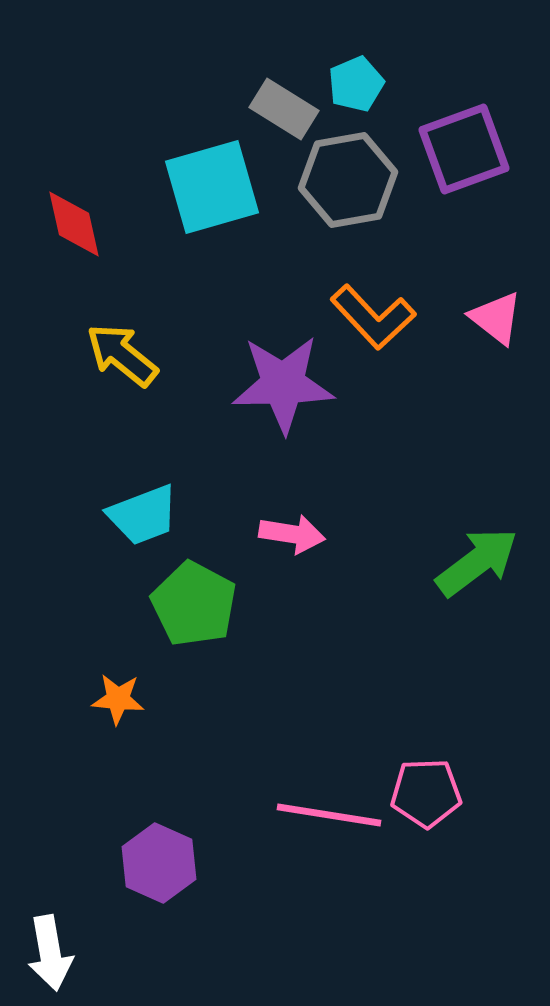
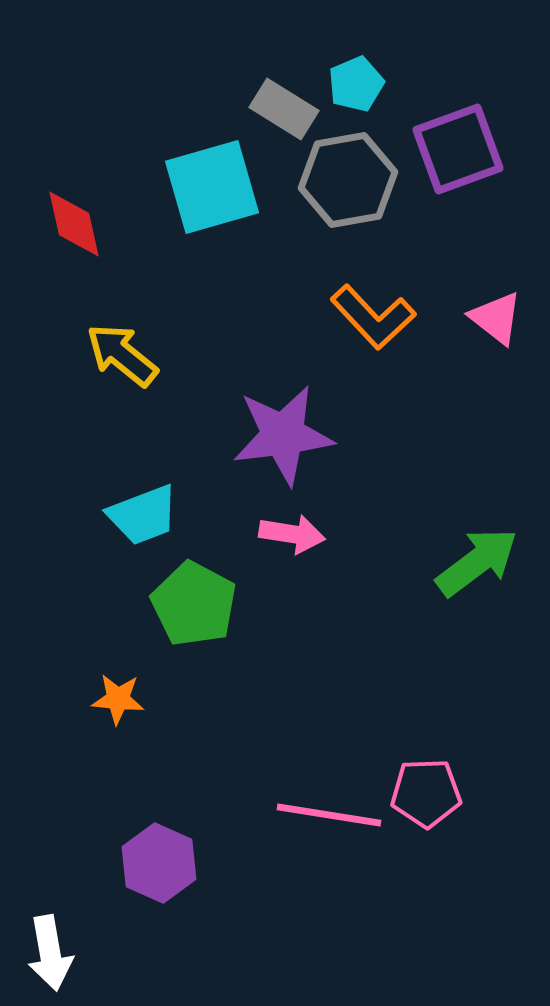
purple square: moved 6 px left
purple star: moved 51 px down; rotated 6 degrees counterclockwise
